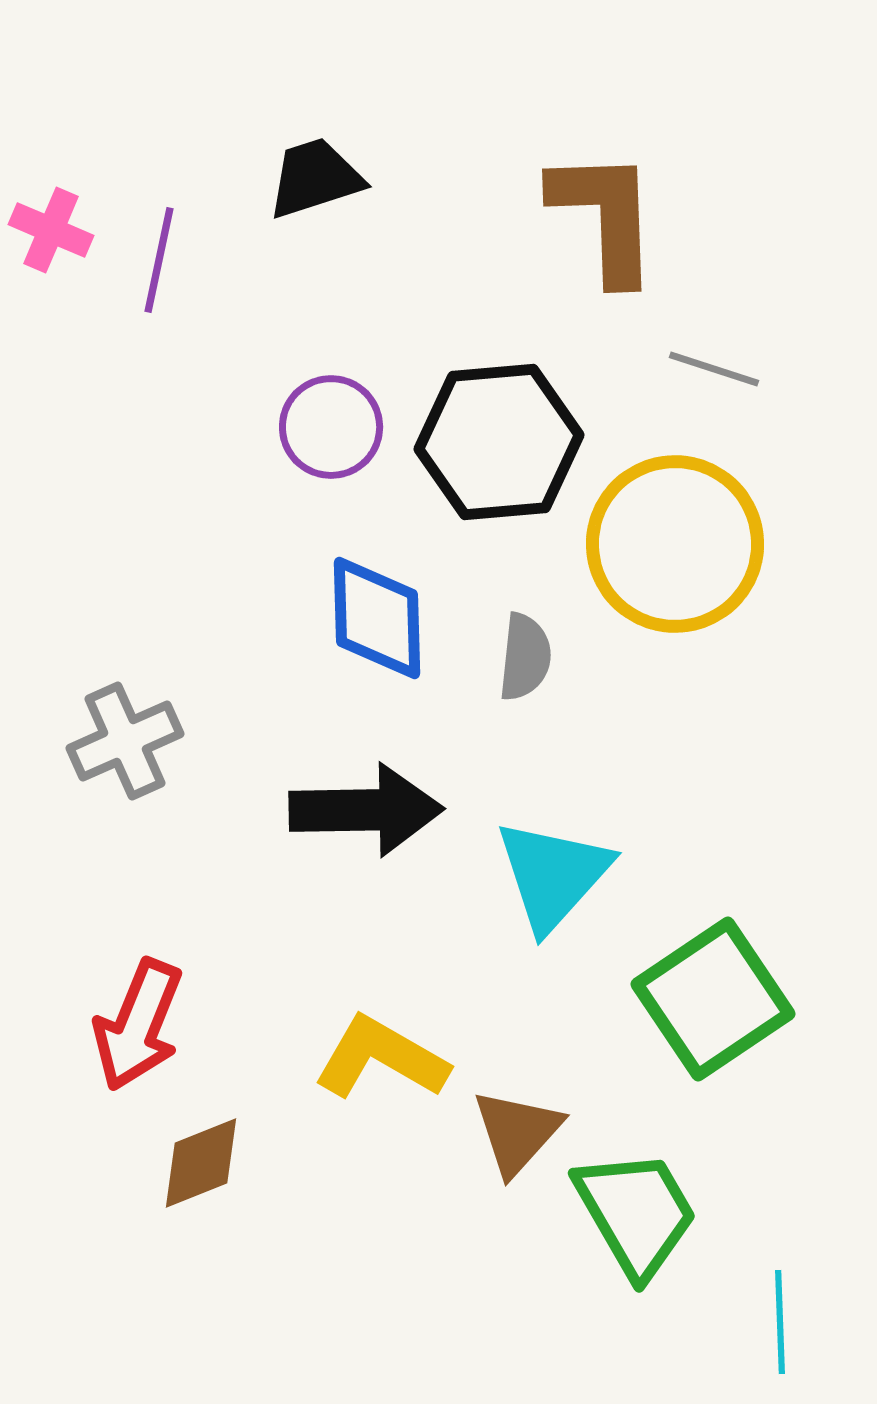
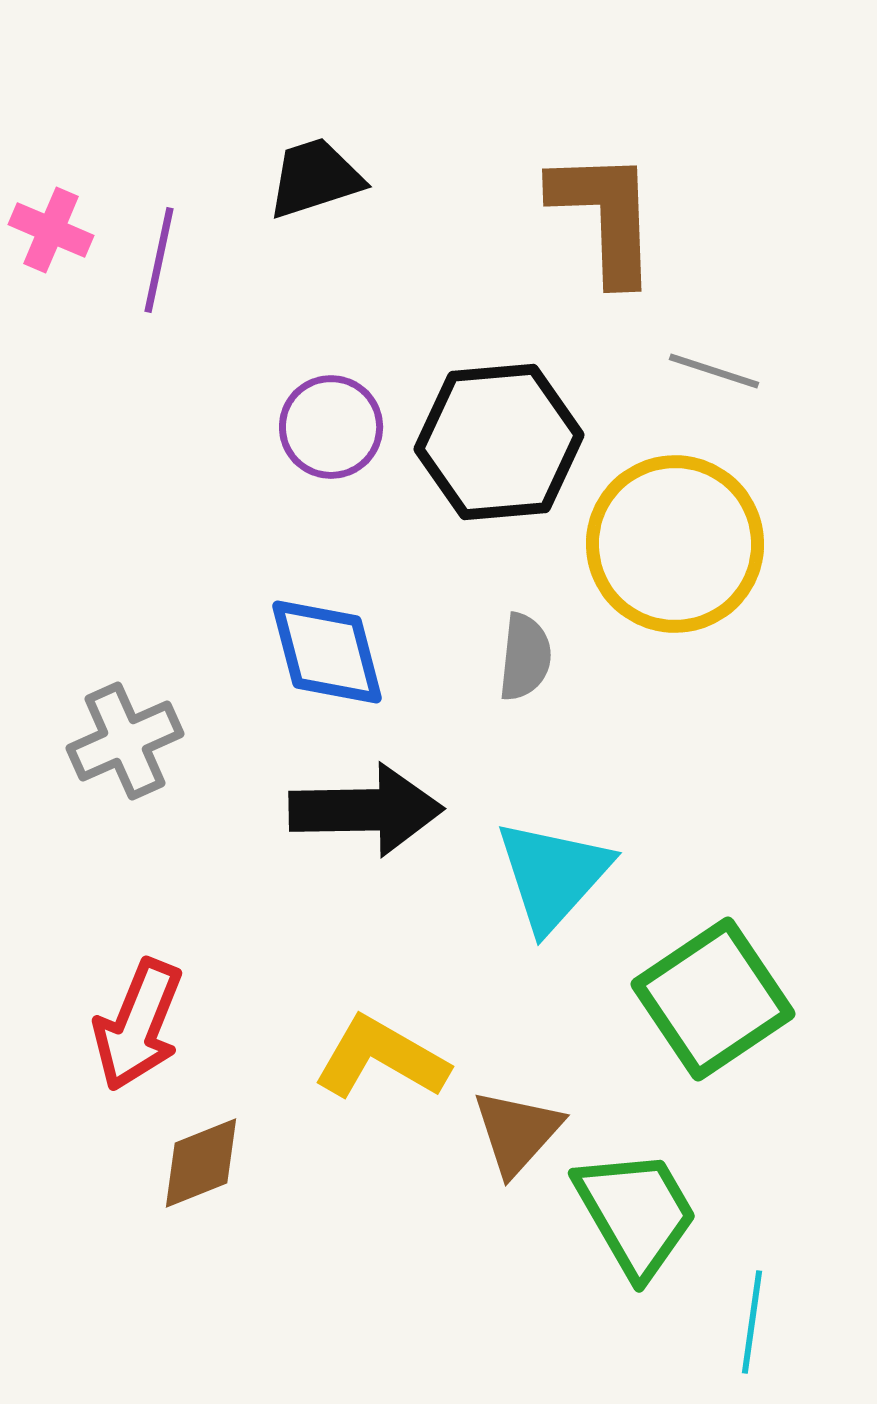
gray line: moved 2 px down
blue diamond: moved 50 px left, 34 px down; rotated 13 degrees counterclockwise
cyan line: moved 28 px left; rotated 10 degrees clockwise
